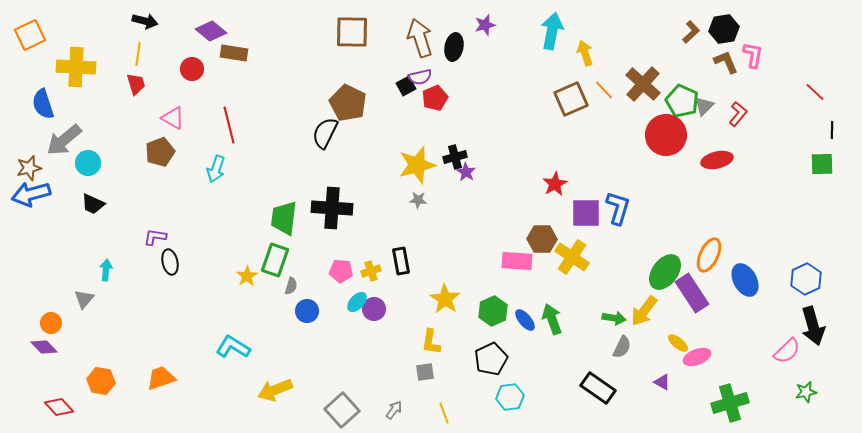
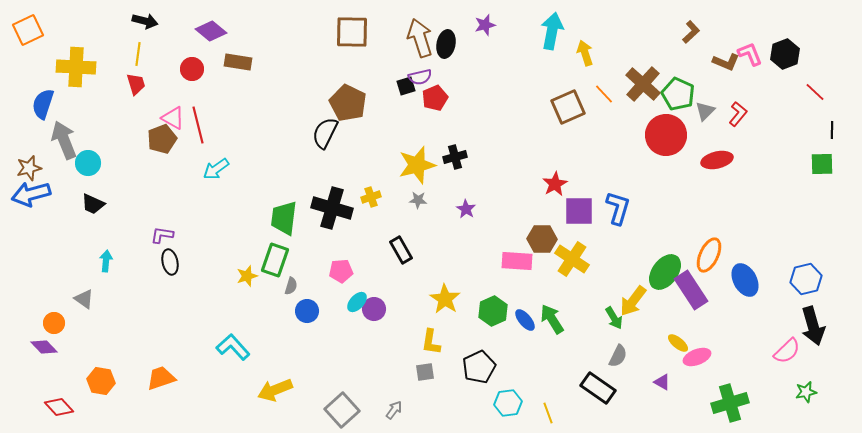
black hexagon at (724, 29): moved 61 px right, 25 px down; rotated 12 degrees counterclockwise
orange square at (30, 35): moved 2 px left, 5 px up
black ellipse at (454, 47): moved 8 px left, 3 px up
brown rectangle at (234, 53): moved 4 px right, 9 px down
pink L-shape at (753, 55): moved 3 px left, 1 px up; rotated 32 degrees counterclockwise
brown L-shape at (726, 62): rotated 136 degrees clockwise
black square at (406, 86): rotated 12 degrees clockwise
orange line at (604, 90): moved 4 px down
brown square at (571, 99): moved 3 px left, 8 px down
green pentagon at (682, 101): moved 4 px left, 7 px up
blue semicircle at (43, 104): rotated 36 degrees clockwise
gray triangle at (704, 106): moved 1 px right, 5 px down
red line at (229, 125): moved 31 px left
gray arrow at (64, 140): rotated 108 degrees clockwise
brown pentagon at (160, 152): moved 2 px right, 13 px up
cyan arrow at (216, 169): rotated 36 degrees clockwise
purple star at (466, 172): moved 37 px down
black cross at (332, 208): rotated 12 degrees clockwise
purple square at (586, 213): moved 7 px left, 2 px up
purple L-shape at (155, 237): moved 7 px right, 2 px up
yellow cross at (572, 257): moved 2 px down
black rectangle at (401, 261): moved 11 px up; rotated 20 degrees counterclockwise
cyan arrow at (106, 270): moved 9 px up
pink pentagon at (341, 271): rotated 10 degrees counterclockwise
yellow cross at (371, 271): moved 74 px up
yellow star at (247, 276): rotated 15 degrees clockwise
blue hexagon at (806, 279): rotated 12 degrees clockwise
purple rectangle at (692, 293): moved 1 px left, 3 px up
gray triangle at (84, 299): rotated 35 degrees counterclockwise
yellow arrow at (644, 311): moved 11 px left, 10 px up
green arrow at (614, 318): rotated 50 degrees clockwise
green arrow at (552, 319): rotated 12 degrees counterclockwise
orange circle at (51, 323): moved 3 px right
cyan L-shape at (233, 347): rotated 16 degrees clockwise
gray semicircle at (622, 347): moved 4 px left, 9 px down
black pentagon at (491, 359): moved 12 px left, 8 px down
cyan hexagon at (510, 397): moved 2 px left, 6 px down
yellow line at (444, 413): moved 104 px right
